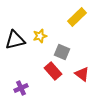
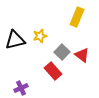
yellow rectangle: rotated 24 degrees counterclockwise
gray square: rotated 21 degrees clockwise
red triangle: moved 19 px up
